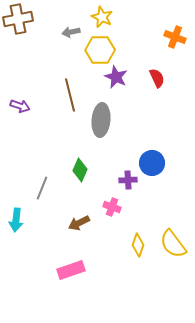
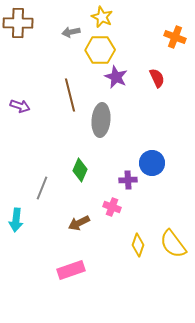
brown cross: moved 4 px down; rotated 12 degrees clockwise
